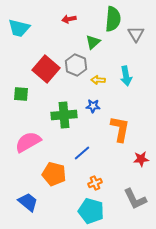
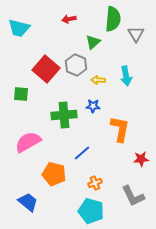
gray L-shape: moved 2 px left, 3 px up
